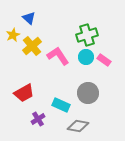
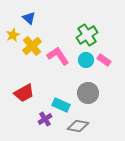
green cross: rotated 15 degrees counterclockwise
cyan circle: moved 3 px down
purple cross: moved 7 px right
